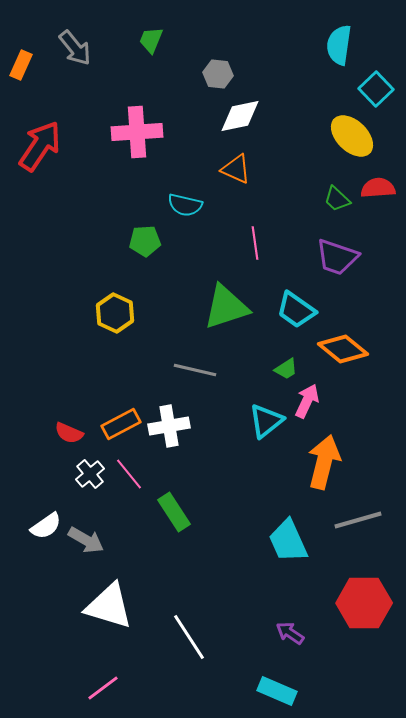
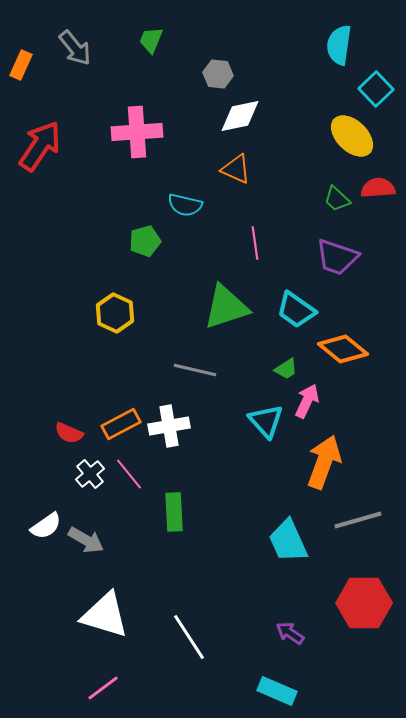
green pentagon at (145, 241): rotated 12 degrees counterclockwise
cyan triangle at (266, 421): rotated 33 degrees counterclockwise
orange arrow at (324, 462): rotated 6 degrees clockwise
green rectangle at (174, 512): rotated 30 degrees clockwise
white triangle at (109, 606): moved 4 px left, 9 px down
